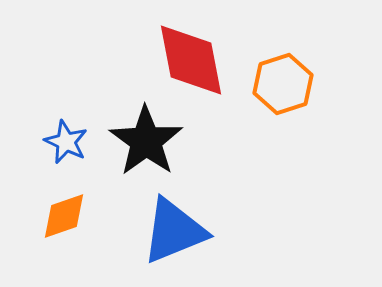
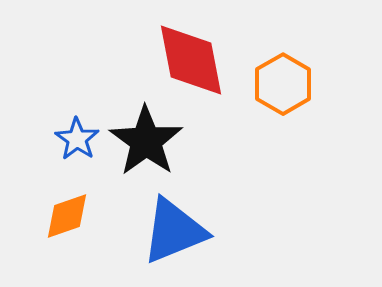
orange hexagon: rotated 12 degrees counterclockwise
blue star: moved 11 px right, 3 px up; rotated 9 degrees clockwise
orange diamond: moved 3 px right
